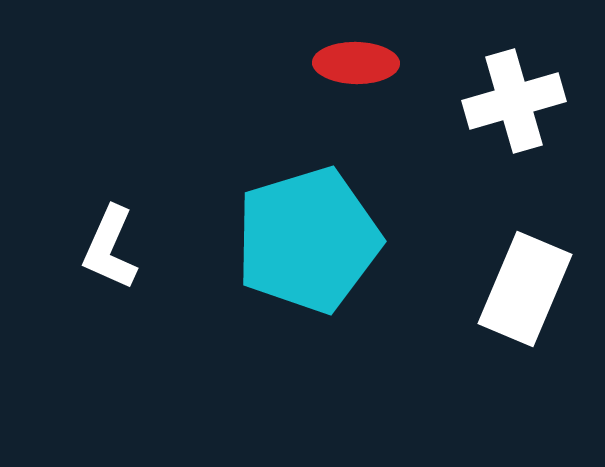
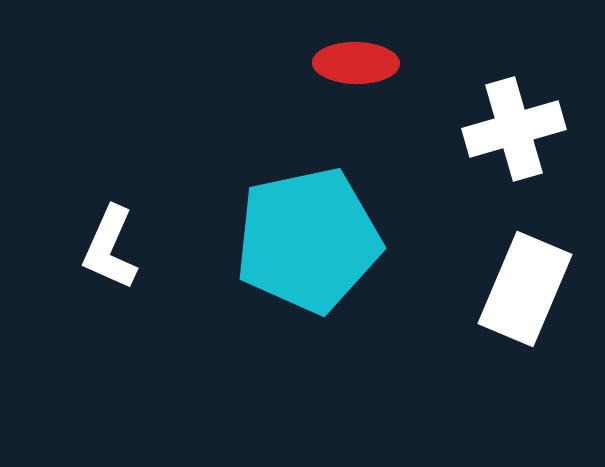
white cross: moved 28 px down
cyan pentagon: rotated 5 degrees clockwise
